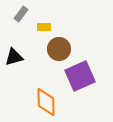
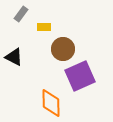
brown circle: moved 4 px right
black triangle: rotated 42 degrees clockwise
orange diamond: moved 5 px right, 1 px down
